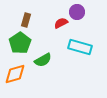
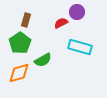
orange diamond: moved 4 px right, 1 px up
